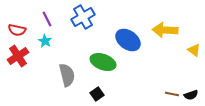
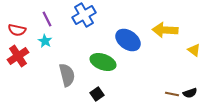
blue cross: moved 1 px right, 2 px up
black semicircle: moved 1 px left, 2 px up
